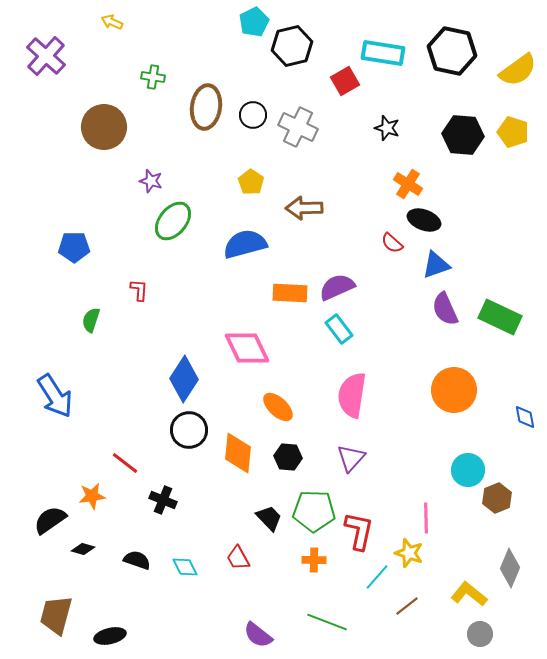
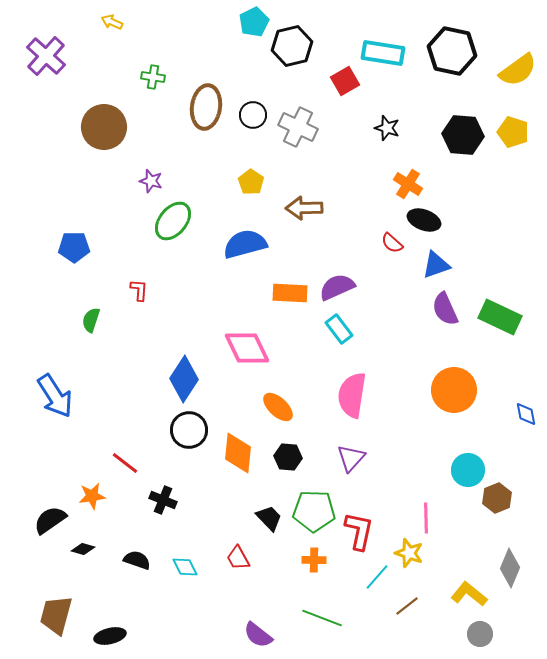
blue diamond at (525, 417): moved 1 px right, 3 px up
green line at (327, 622): moved 5 px left, 4 px up
